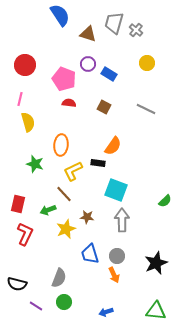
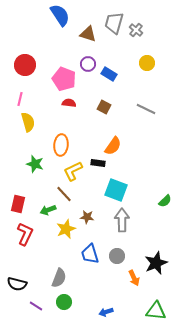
orange arrow: moved 20 px right, 3 px down
